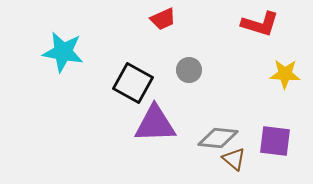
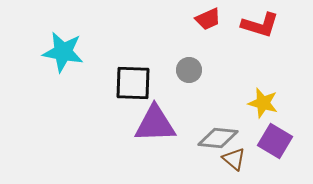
red trapezoid: moved 45 px right
red L-shape: moved 1 px down
yellow star: moved 22 px left, 29 px down; rotated 12 degrees clockwise
black square: rotated 27 degrees counterclockwise
purple square: rotated 24 degrees clockwise
